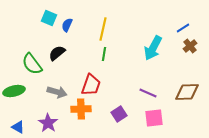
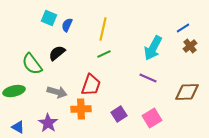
green line: rotated 56 degrees clockwise
purple line: moved 15 px up
pink square: moved 2 px left; rotated 24 degrees counterclockwise
